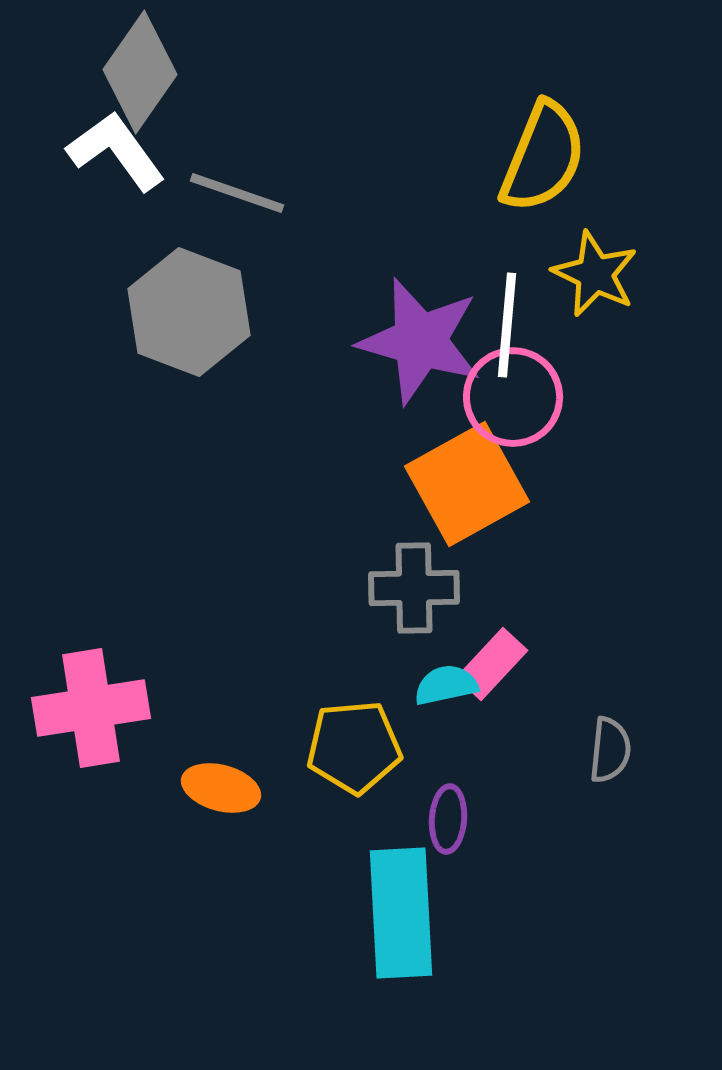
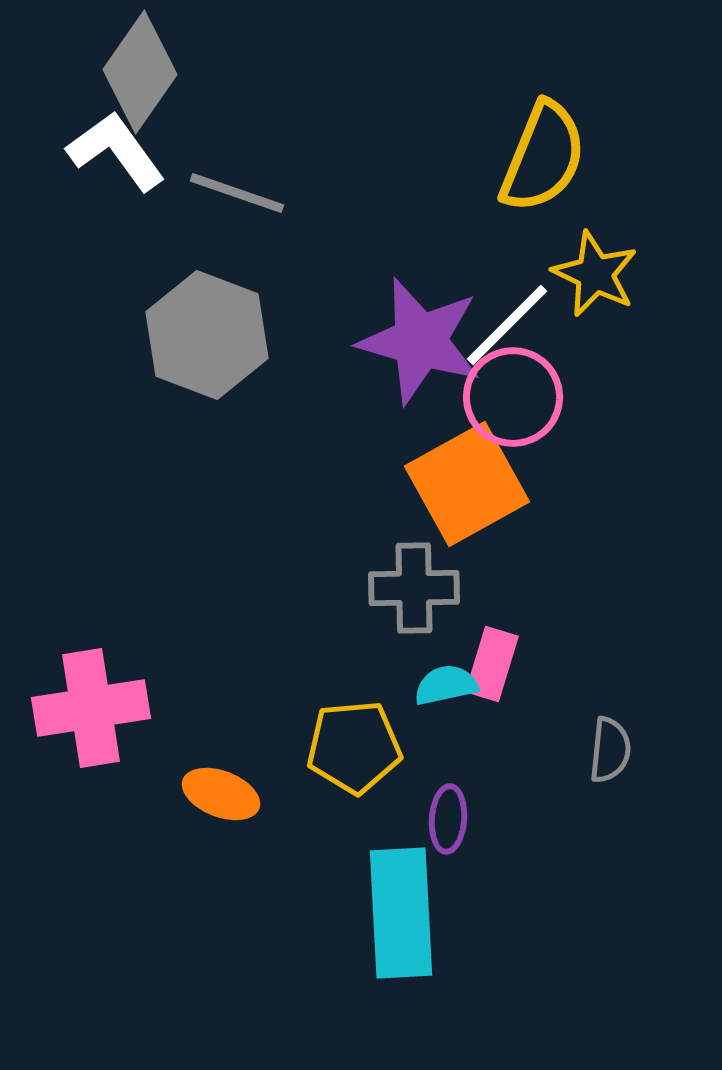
gray hexagon: moved 18 px right, 23 px down
white line: rotated 40 degrees clockwise
pink rectangle: rotated 26 degrees counterclockwise
orange ellipse: moved 6 px down; rotated 6 degrees clockwise
